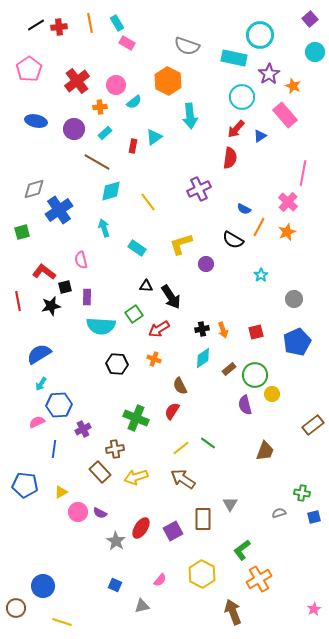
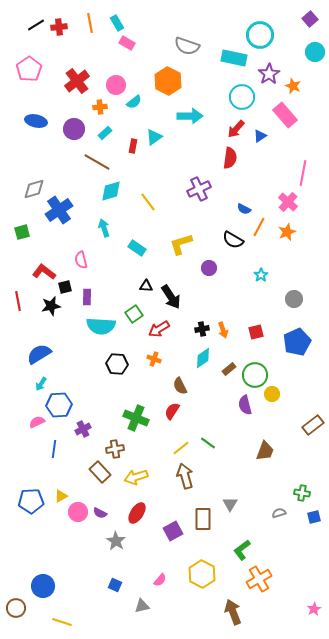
cyan arrow at (190, 116): rotated 85 degrees counterclockwise
purple circle at (206, 264): moved 3 px right, 4 px down
brown arrow at (183, 479): moved 2 px right, 3 px up; rotated 40 degrees clockwise
blue pentagon at (25, 485): moved 6 px right, 16 px down; rotated 10 degrees counterclockwise
yellow triangle at (61, 492): moved 4 px down
red ellipse at (141, 528): moved 4 px left, 15 px up
